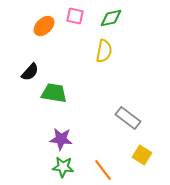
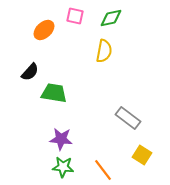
orange ellipse: moved 4 px down
